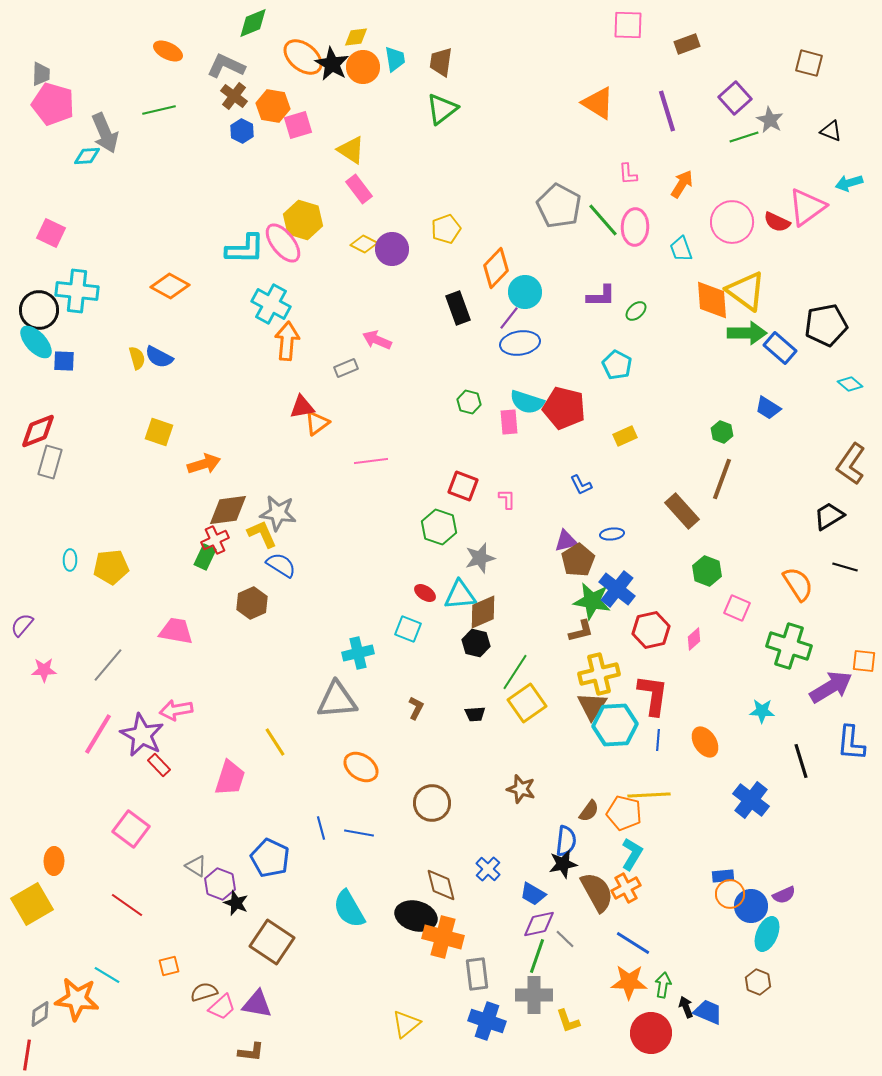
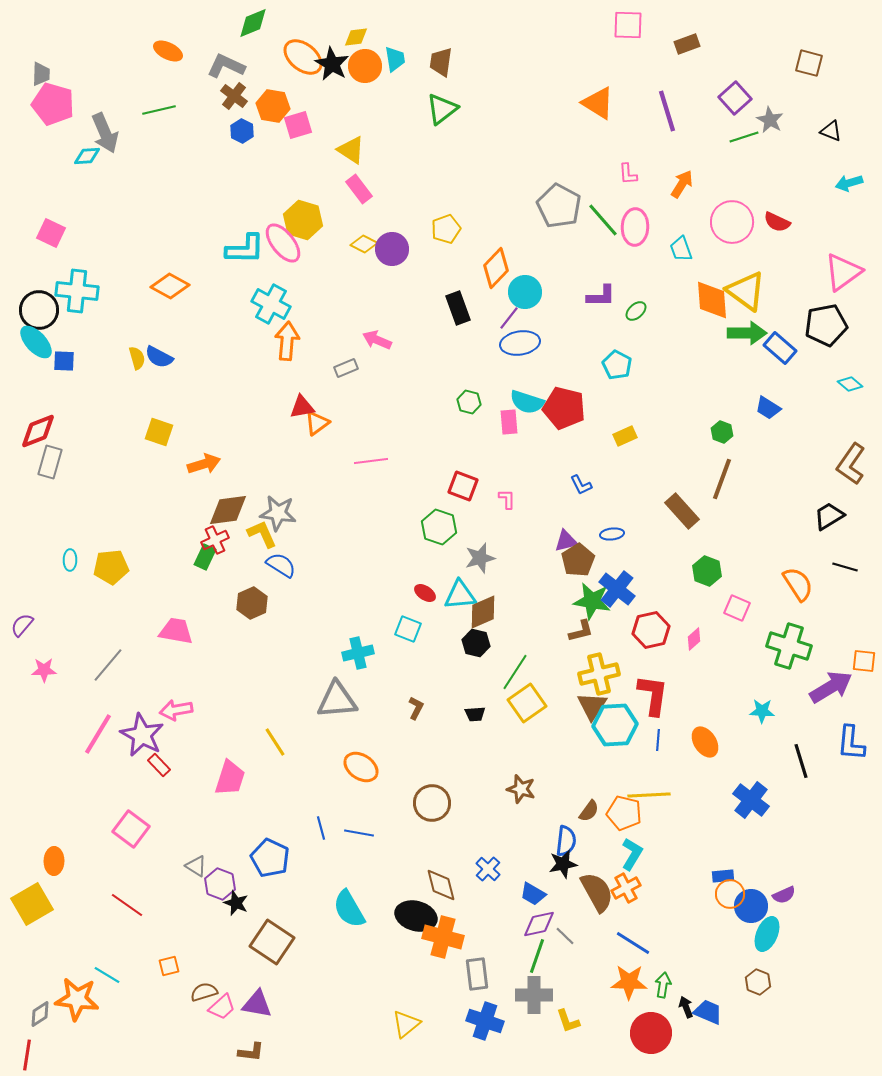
orange circle at (363, 67): moved 2 px right, 1 px up
pink triangle at (807, 207): moved 36 px right, 65 px down
gray line at (565, 939): moved 3 px up
blue cross at (487, 1021): moved 2 px left
